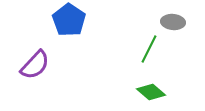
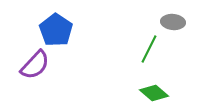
blue pentagon: moved 13 px left, 10 px down
green diamond: moved 3 px right, 1 px down
